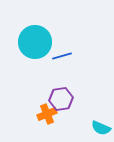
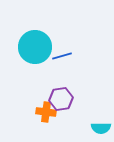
cyan circle: moved 5 px down
orange cross: moved 1 px left, 2 px up; rotated 30 degrees clockwise
cyan semicircle: rotated 24 degrees counterclockwise
